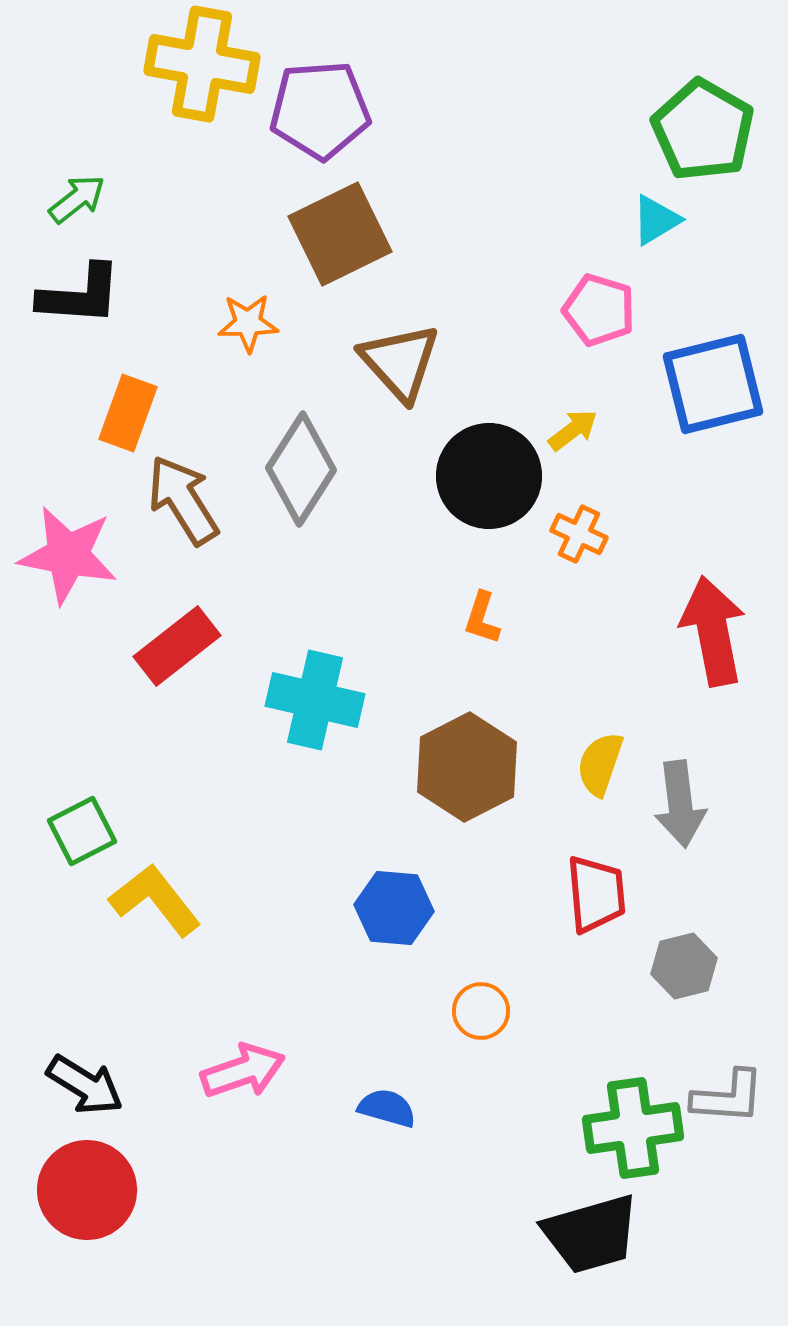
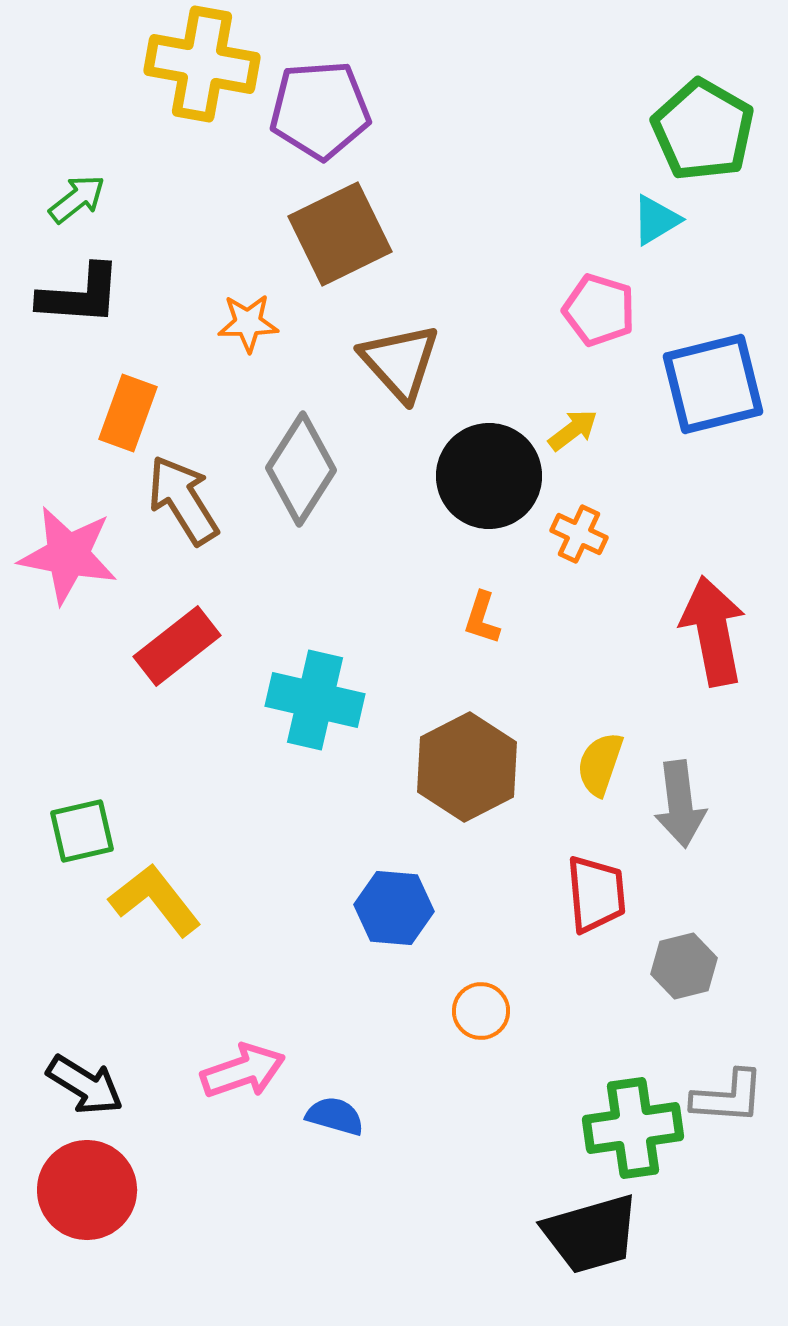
green square: rotated 14 degrees clockwise
blue semicircle: moved 52 px left, 8 px down
